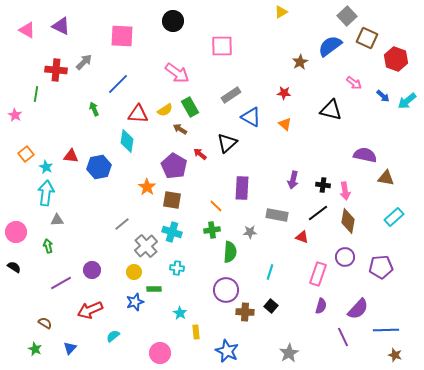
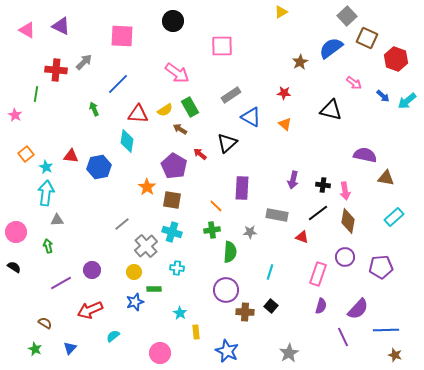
blue semicircle at (330, 46): moved 1 px right, 2 px down
